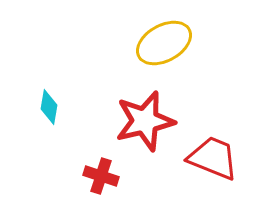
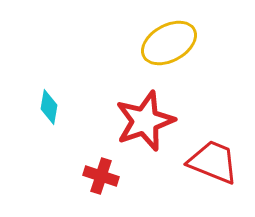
yellow ellipse: moved 5 px right
red star: rotated 6 degrees counterclockwise
red trapezoid: moved 4 px down
